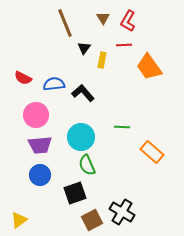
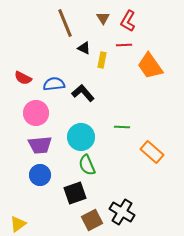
black triangle: rotated 40 degrees counterclockwise
orange trapezoid: moved 1 px right, 1 px up
pink circle: moved 2 px up
yellow triangle: moved 1 px left, 4 px down
